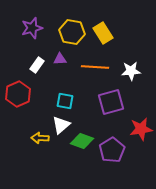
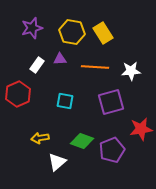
white triangle: moved 4 px left, 37 px down
yellow arrow: rotated 12 degrees counterclockwise
purple pentagon: rotated 10 degrees clockwise
